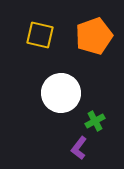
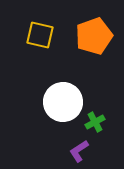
white circle: moved 2 px right, 9 px down
green cross: moved 1 px down
purple L-shape: moved 3 px down; rotated 20 degrees clockwise
